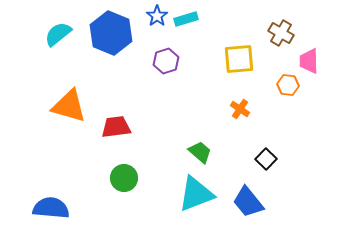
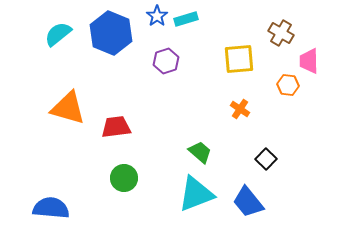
orange triangle: moved 1 px left, 2 px down
